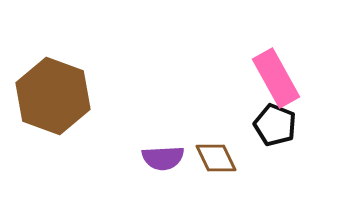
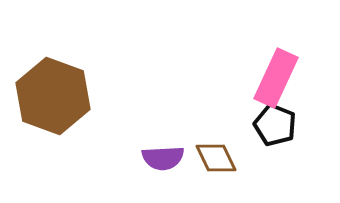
pink rectangle: rotated 54 degrees clockwise
